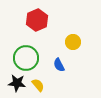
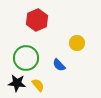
yellow circle: moved 4 px right, 1 px down
blue semicircle: rotated 16 degrees counterclockwise
